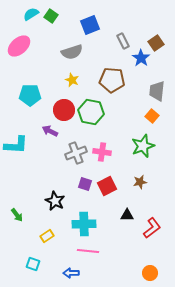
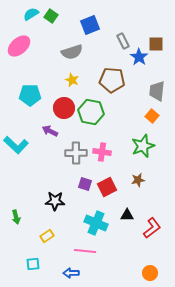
brown square: moved 1 px down; rotated 35 degrees clockwise
blue star: moved 2 px left, 1 px up
red circle: moved 2 px up
cyan L-shape: rotated 40 degrees clockwise
gray cross: rotated 20 degrees clockwise
brown star: moved 2 px left, 2 px up
red square: moved 1 px down
black star: rotated 24 degrees counterclockwise
green arrow: moved 1 px left, 2 px down; rotated 24 degrees clockwise
cyan cross: moved 12 px right, 1 px up; rotated 25 degrees clockwise
pink line: moved 3 px left
cyan square: rotated 24 degrees counterclockwise
